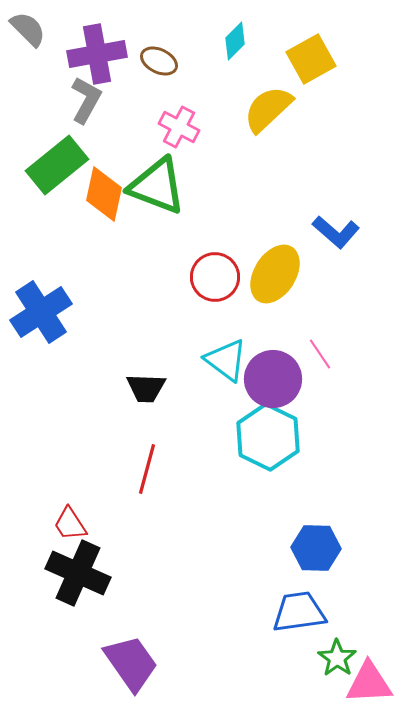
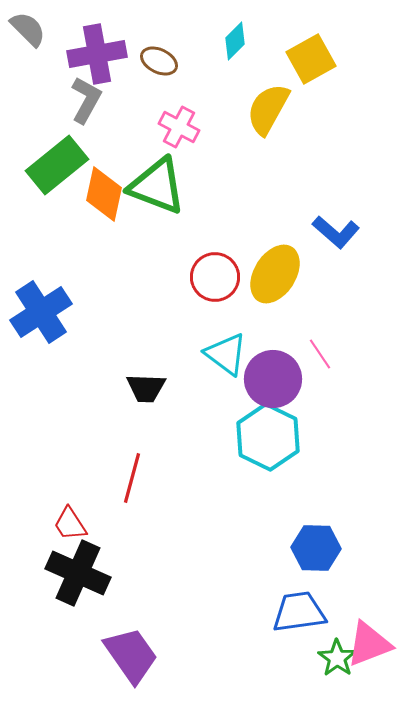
yellow semicircle: rotated 18 degrees counterclockwise
cyan triangle: moved 6 px up
red line: moved 15 px left, 9 px down
purple trapezoid: moved 8 px up
pink triangle: moved 39 px up; rotated 18 degrees counterclockwise
